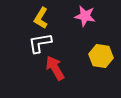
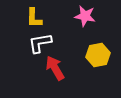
yellow L-shape: moved 7 px left; rotated 30 degrees counterclockwise
yellow hexagon: moved 3 px left, 1 px up; rotated 20 degrees counterclockwise
